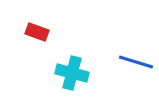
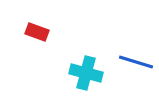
cyan cross: moved 14 px right
